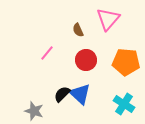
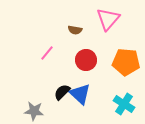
brown semicircle: moved 3 px left; rotated 56 degrees counterclockwise
black semicircle: moved 2 px up
gray star: rotated 12 degrees counterclockwise
